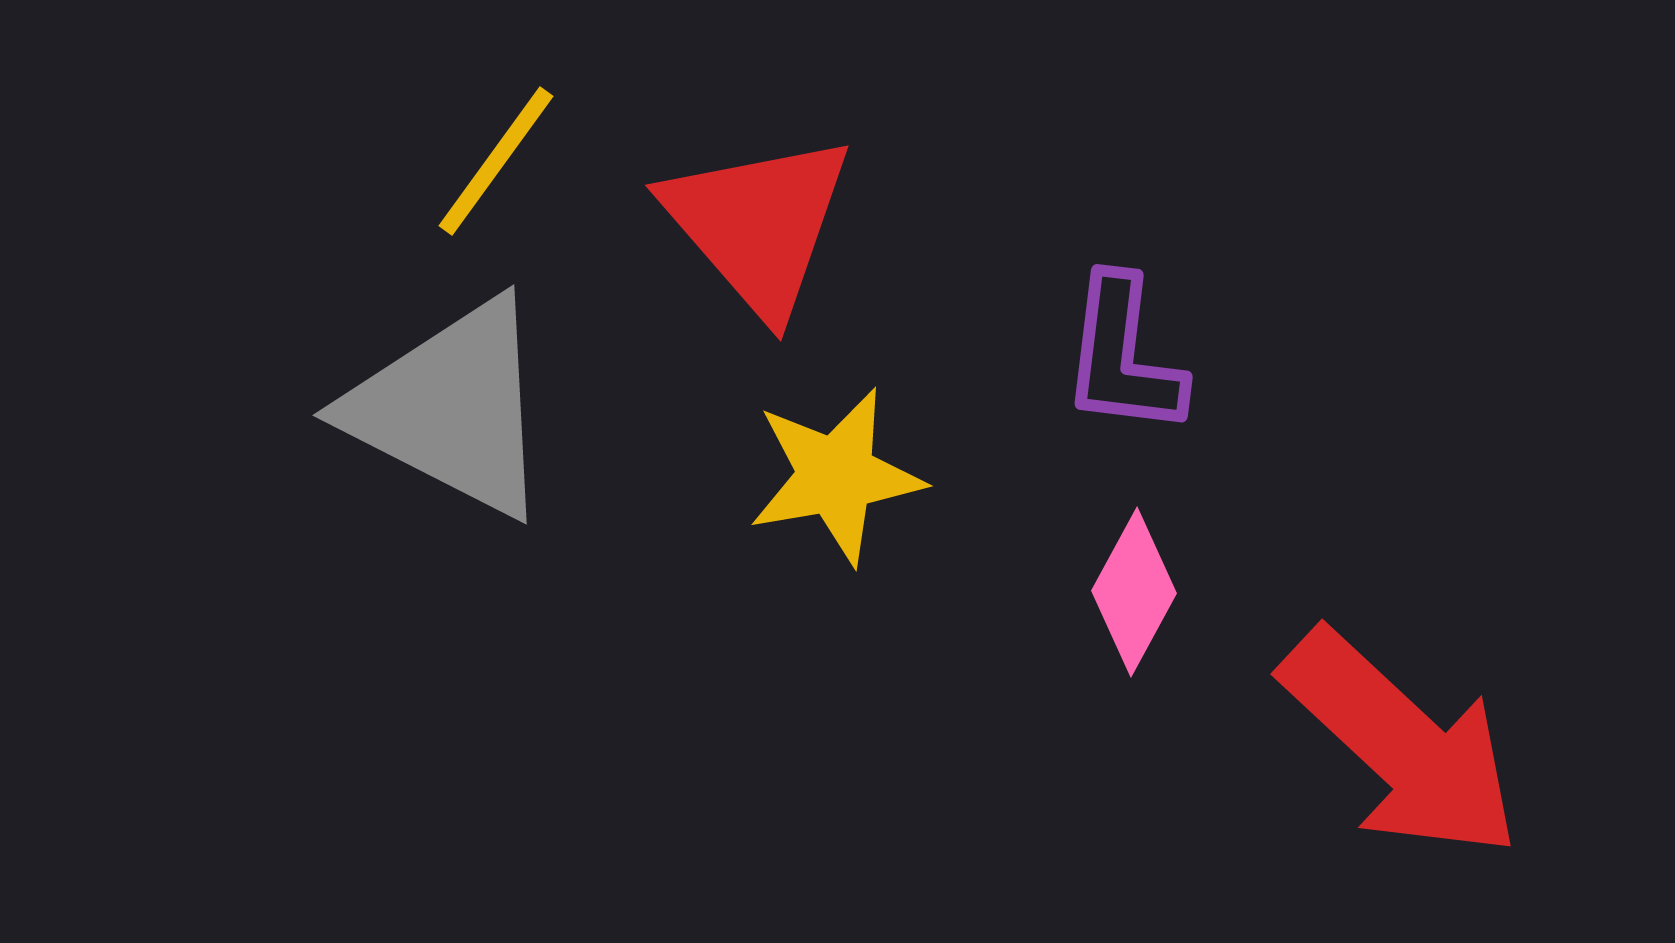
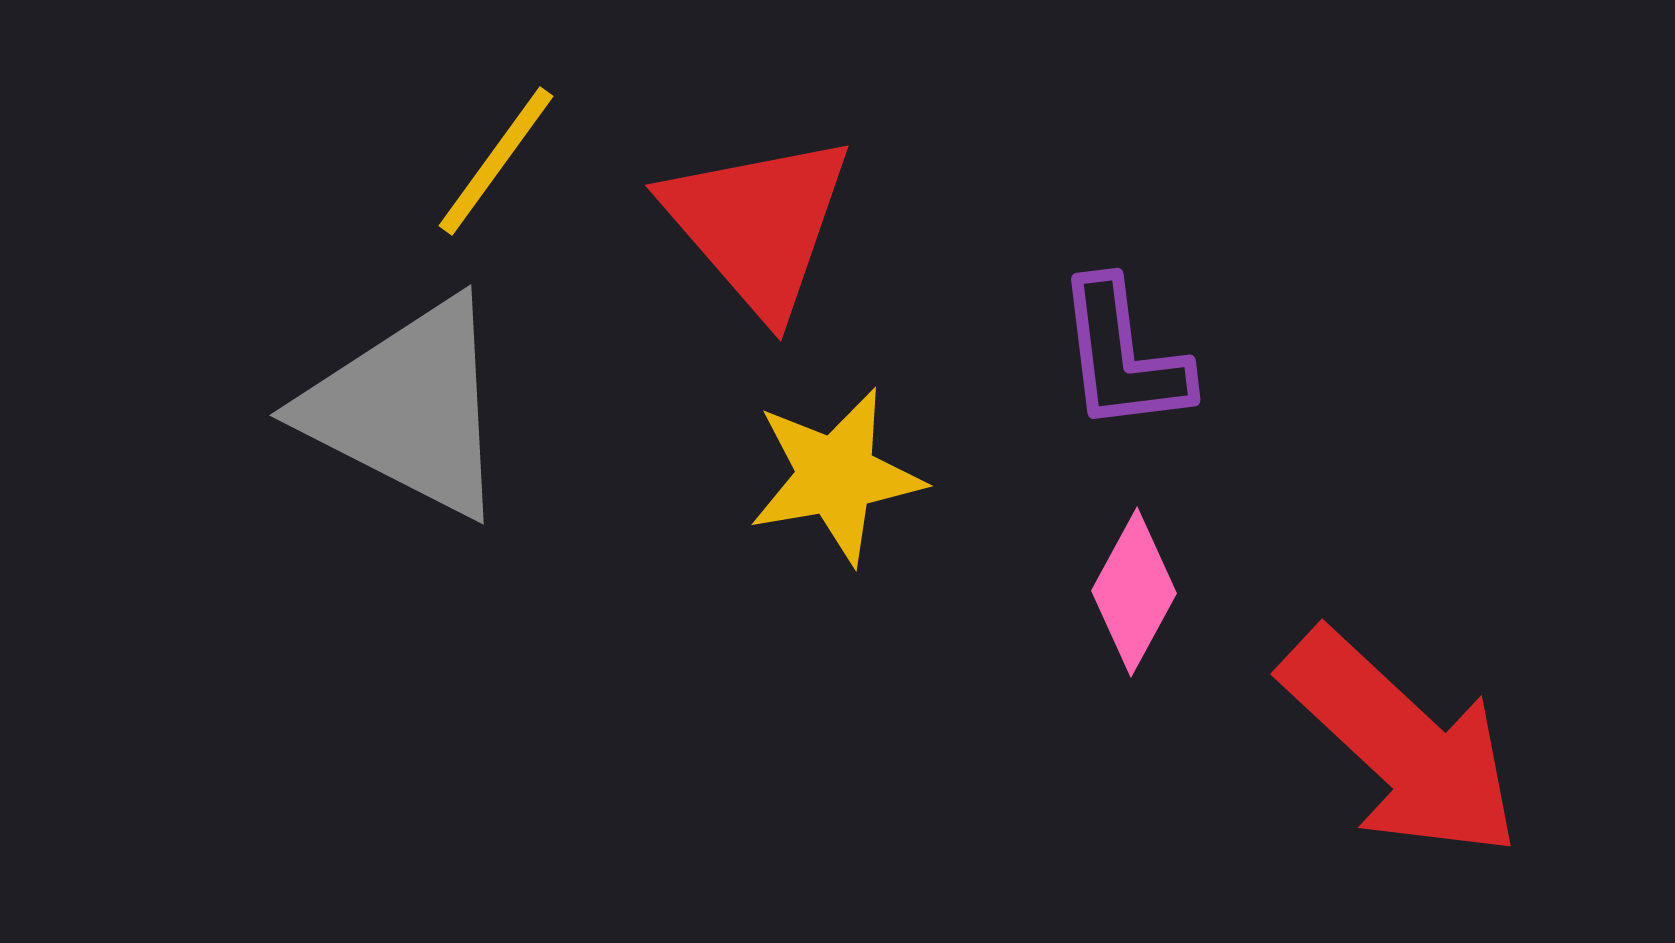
purple L-shape: rotated 14 degrees counterclockwise
gray triangle: moved 43 px left
